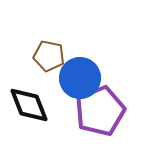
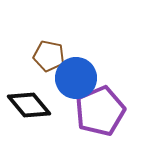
blue circle: moved 4 px left
black diamond: rotated 18 degrees counterclockwise
